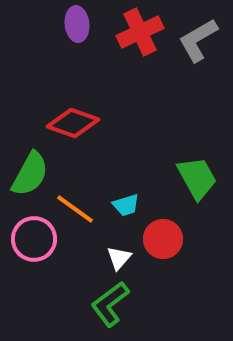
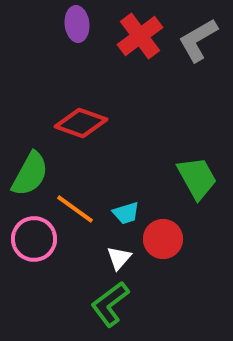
red cross: moved 4 px down; rotated 12 degrees counterclockwise
red diamond: moved 8 px right
cyan trapezoid: moved 8 px down
